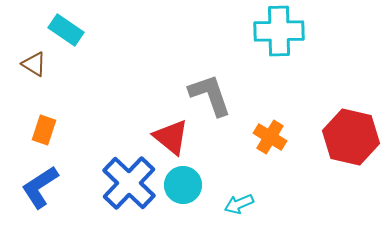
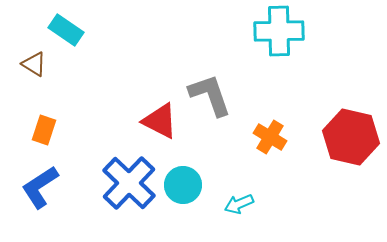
red triangle: moved 11 px left, 16 px up; rotated 12 degrees counterclockwise
